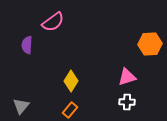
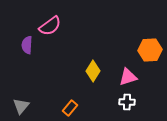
pink semicircle: moved 3 px left, 4 px down
orange hexagon: moved 6 px down
pink triangle: moved 1 px right
yellow diamond: moved 22 px right, 10 px up
orange rectangle: moved 2 px up
